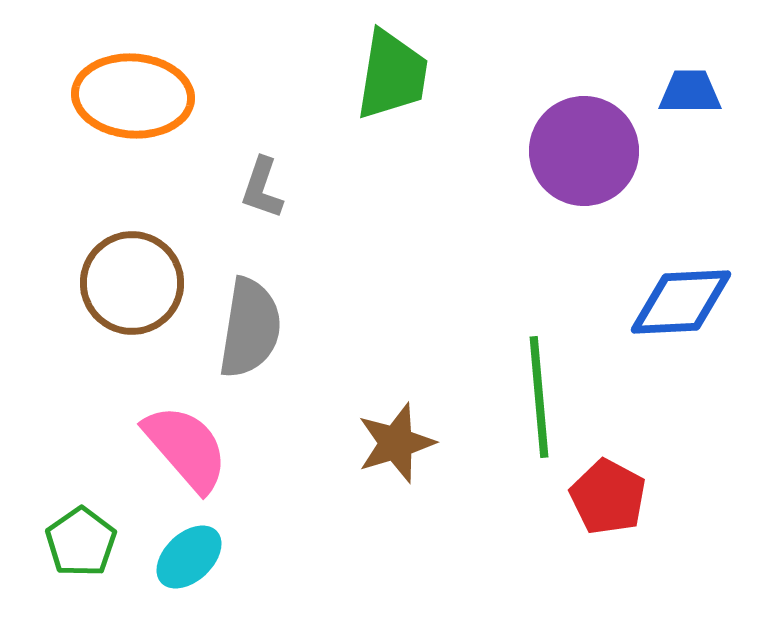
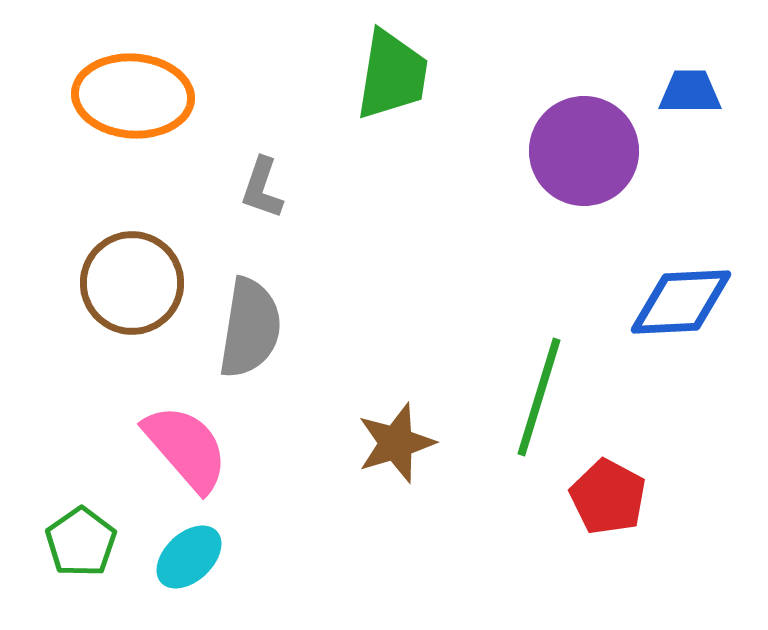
green line: rotated 22 degrees clockwise
